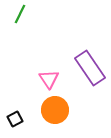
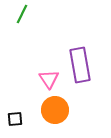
green line: moved 2 px right
purple rectangle: moved 10 px left, 3 px up; rotated 24 degrees clockwise
black square: rotated 21 degrees clockwise
